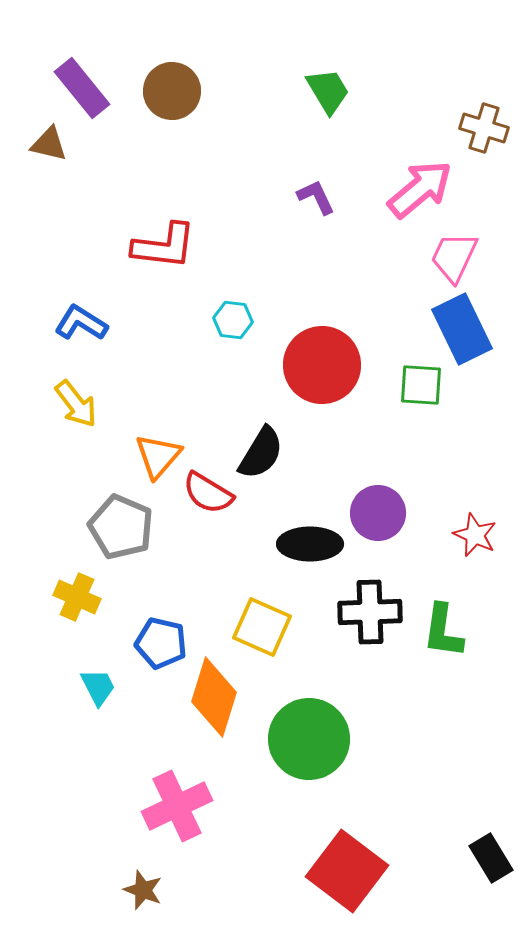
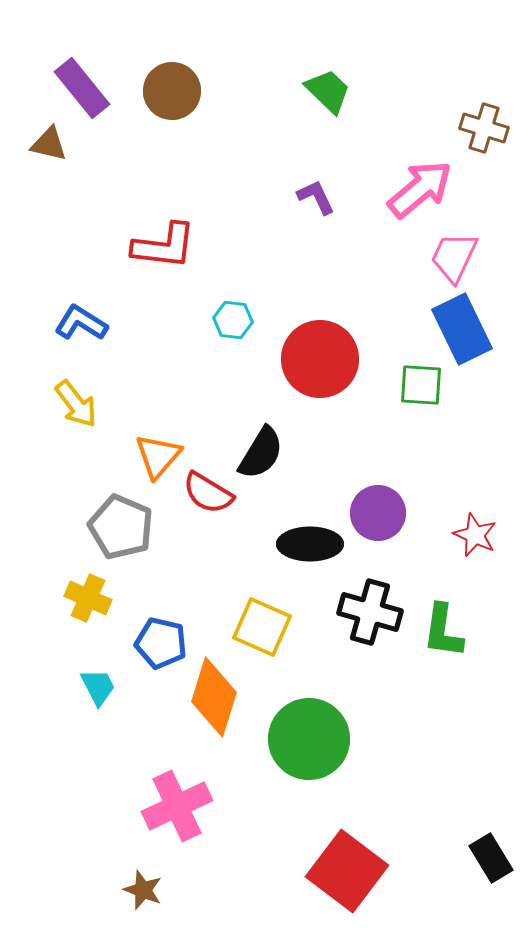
green trapezoid: rotated 15 degrees counterclockwise
red circle: moved 2 px left, 6 px up
yellow cross: moved 11 px right, 1 px down
black cross: rotated 18 degrees clockwise
